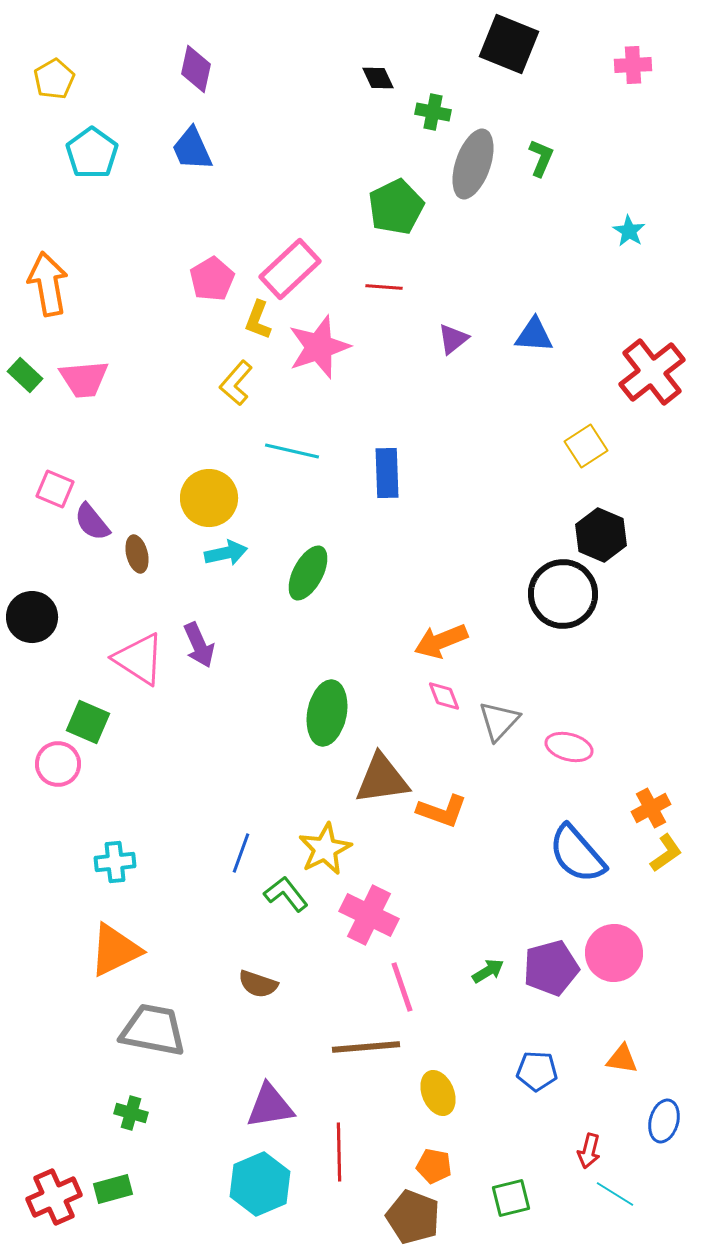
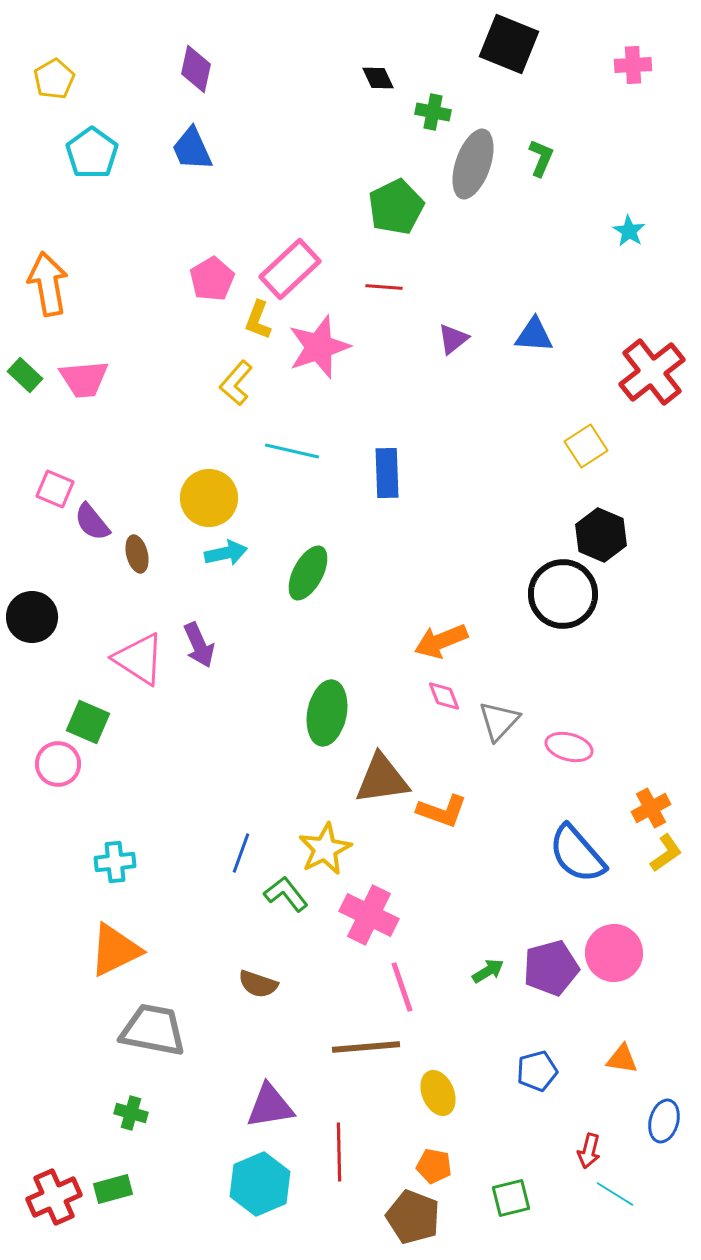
blue pentagon at (537, 1071): rotated 18 degrees counterclockwise
